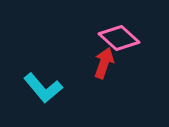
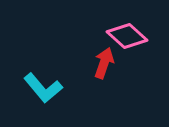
pink diamond: moved 8 px right, 2 px up
